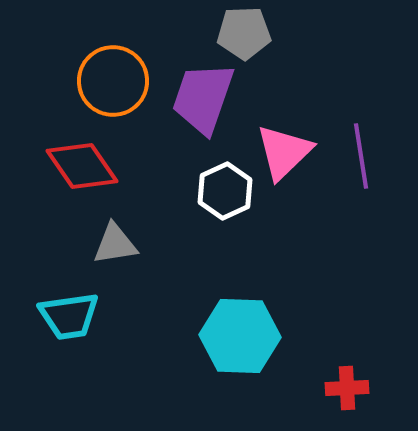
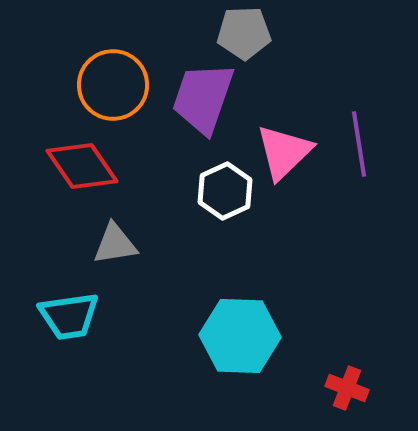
orange circle: moved 4 px down
purple line: moved 2 px left, 12 px up
red cross: rotated 24 degrees clockwise
